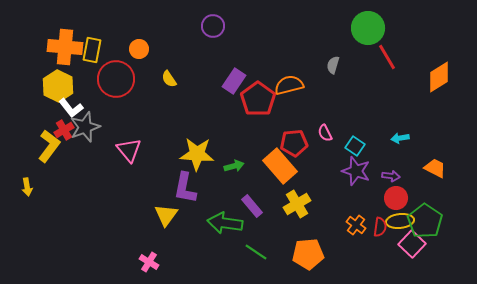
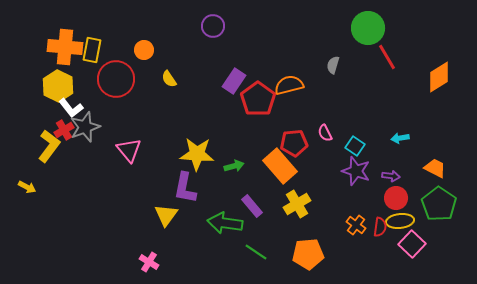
orange circle at (139, 49): moved 5 px right, 1 px down
yellow arrow at (27, 187): rotated 54 degrees counterclockwise
green pentagon at (425, 221): moved 14 px right, 17 px up
